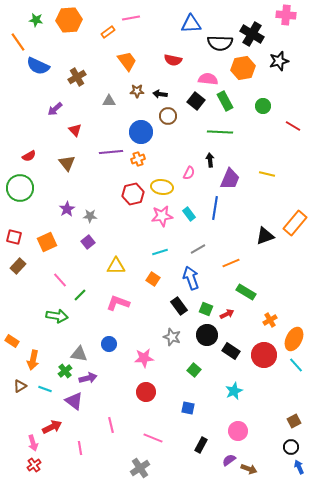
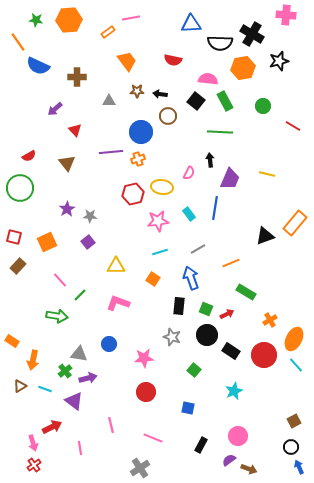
brown cross at (77, 77): rotated 30 degrees clockwise
pink star at (162, 216): moved 4 px left, 5 px down
black rectangle at (179, 306): rotated 42 degrees clockwise
pink circle at (238, 431): moved 5 px down
